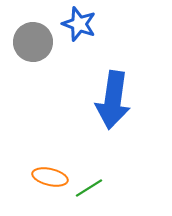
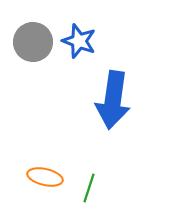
blue star: moved 17 px down
orange ellipse: moved 5 px left
green line: rotated 40 degrees counterclockwise
